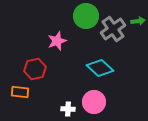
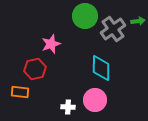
green circle: moved 1 px left
pink star: moved 6 px left, 3 px down
cyan diamond: moved 1 px right; rotated 48 degrees clockwise
pink circle: moved 1 px right, 2 px up
white cross: moved 2 px up
